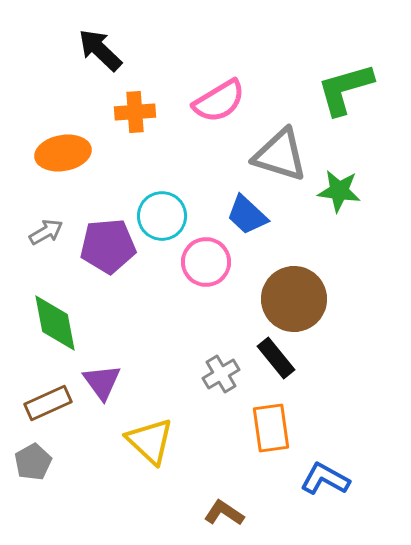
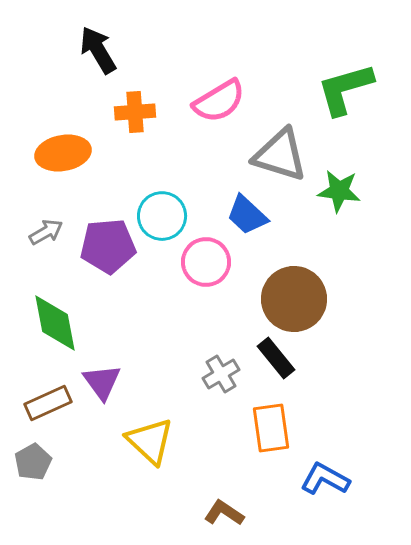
black arrow: moved 2 px left; rotated 15 degrees clockwise
